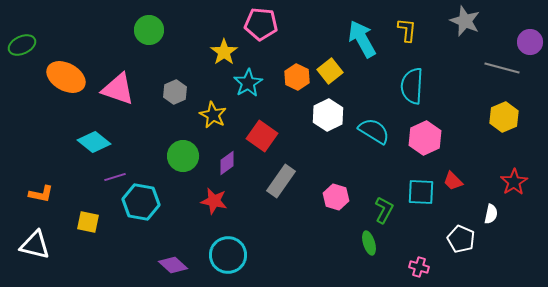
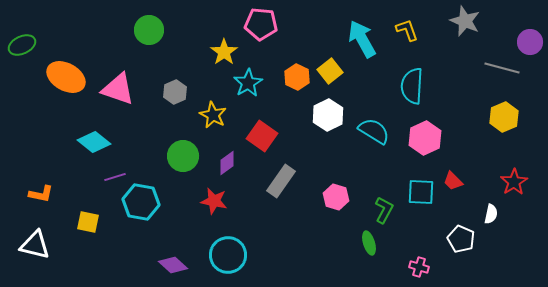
yellow L-shape at (407, 30): rotated 25 degrees counterclockwise
